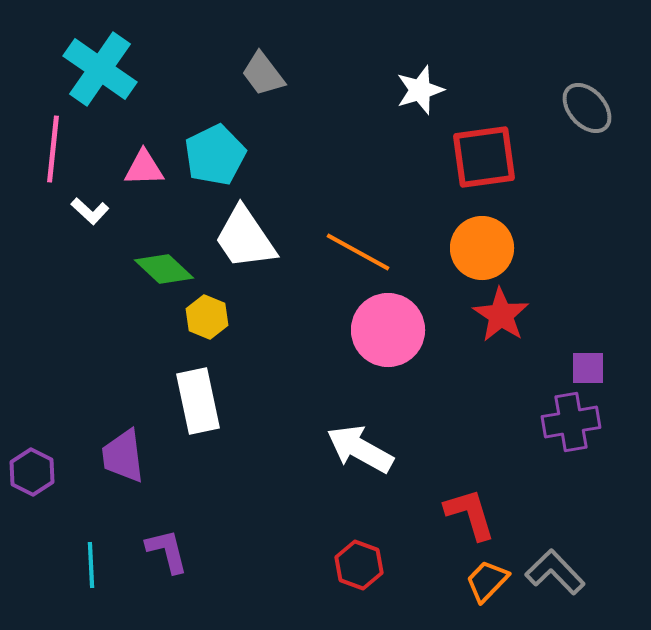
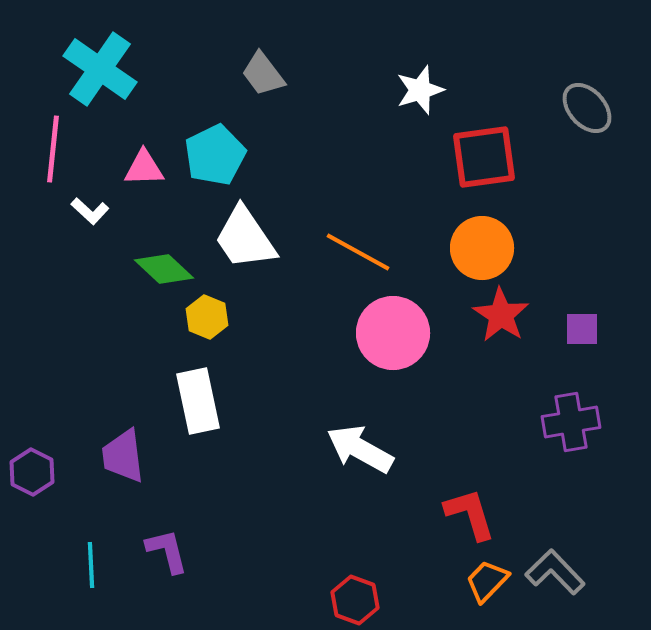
pink circle: moved 5 px right, 3 px down
purple square: moved 6 px left, 39 px up
red hexagon: moved 4 px left, 35 px down
